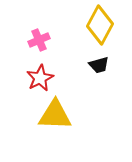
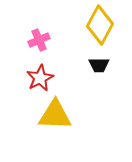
black trapezoid: rotated 15 degrees clockwise
